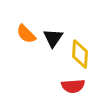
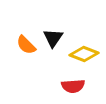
orange semicircle: moved 11 px down
yellow diamond: moved 4 px right; rotated 72 degrees counterclockwise
